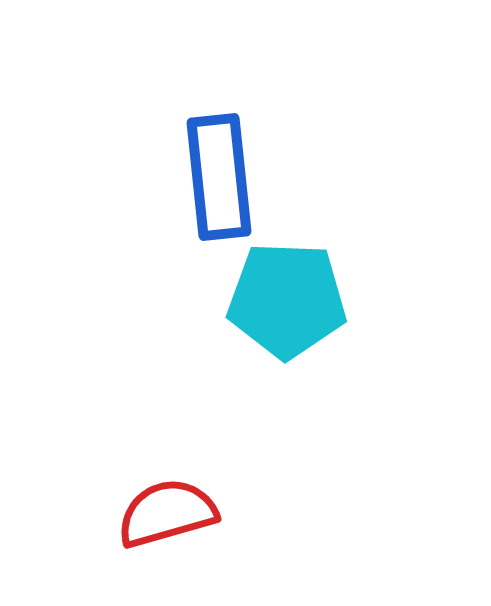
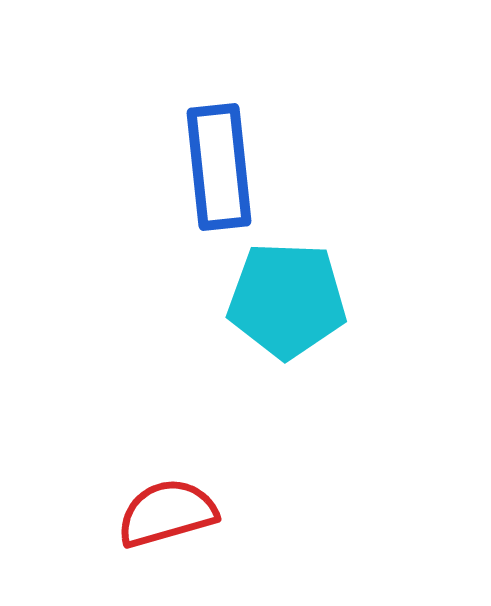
blue rectangle: moved 10 px up
